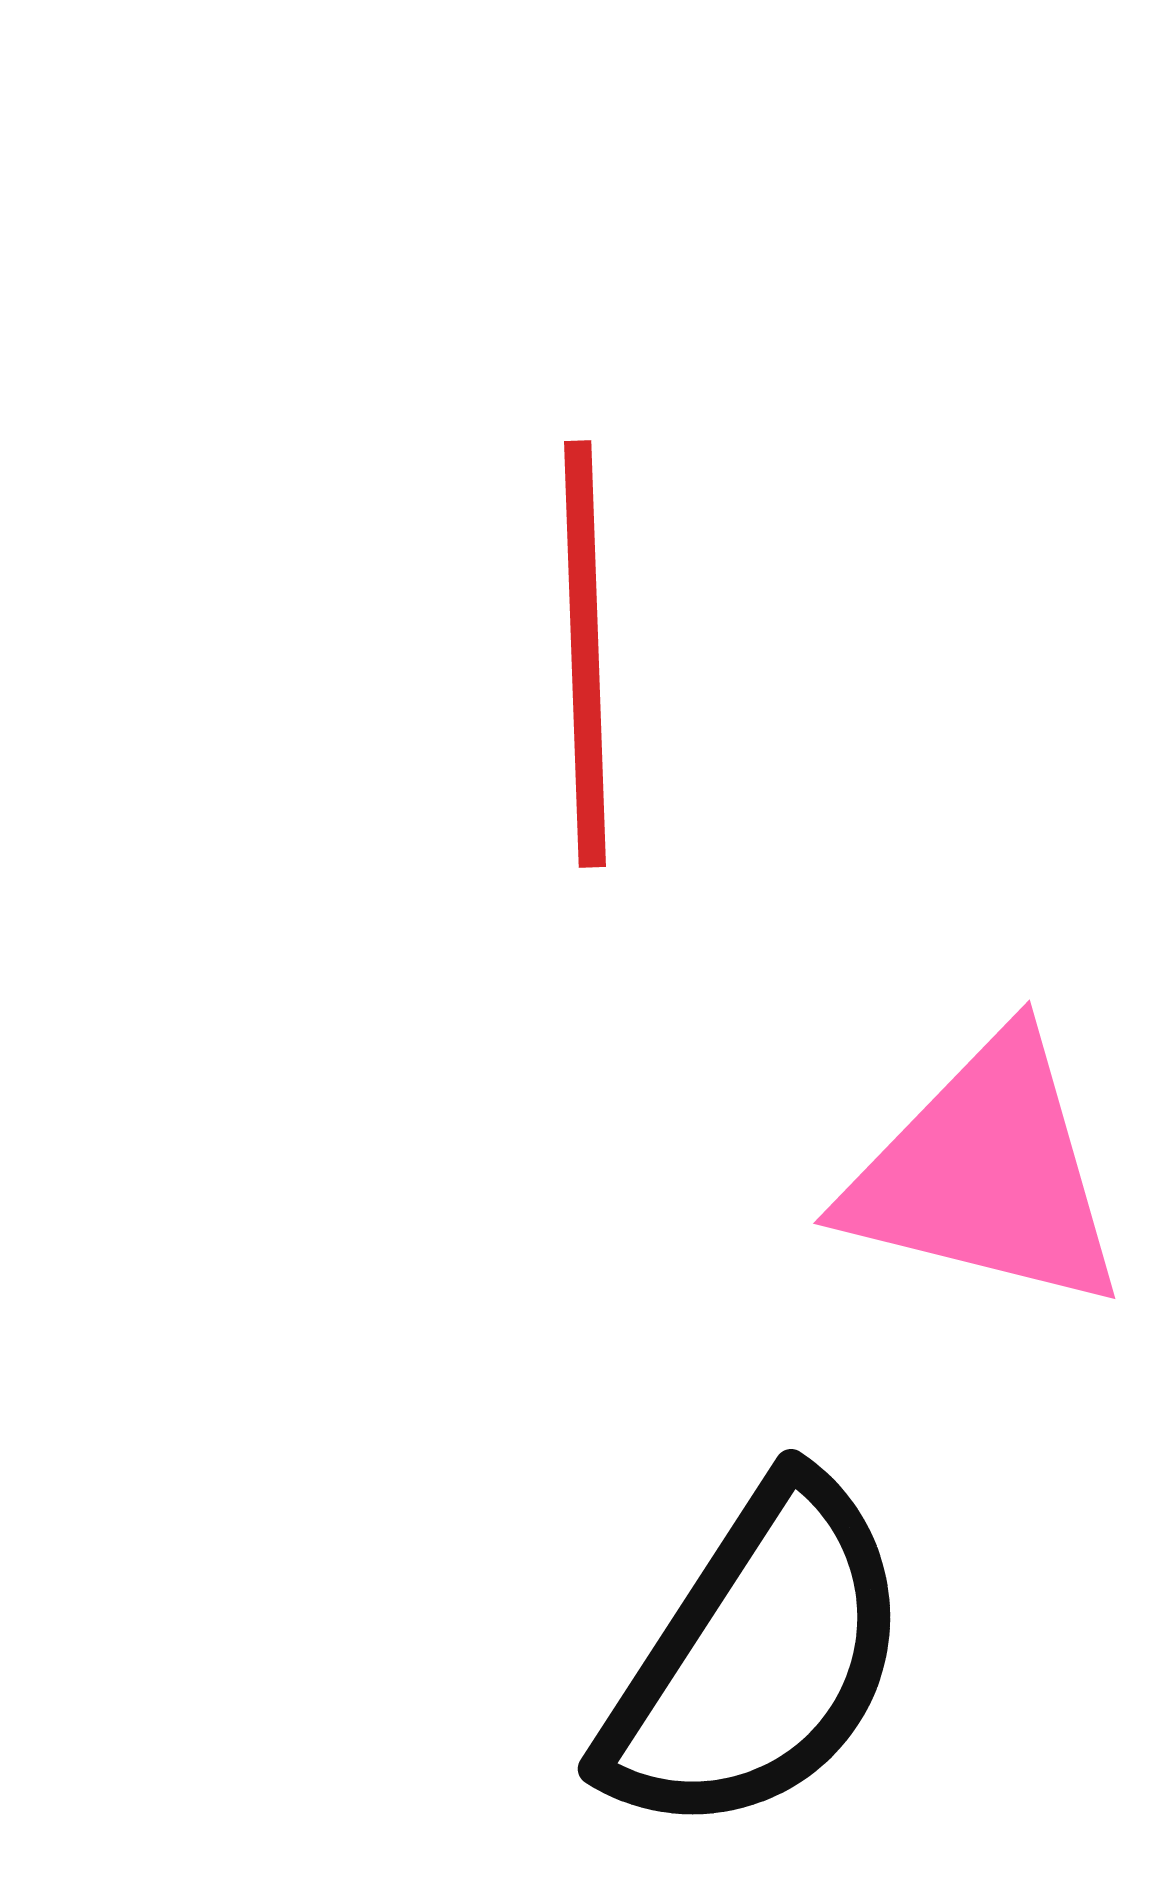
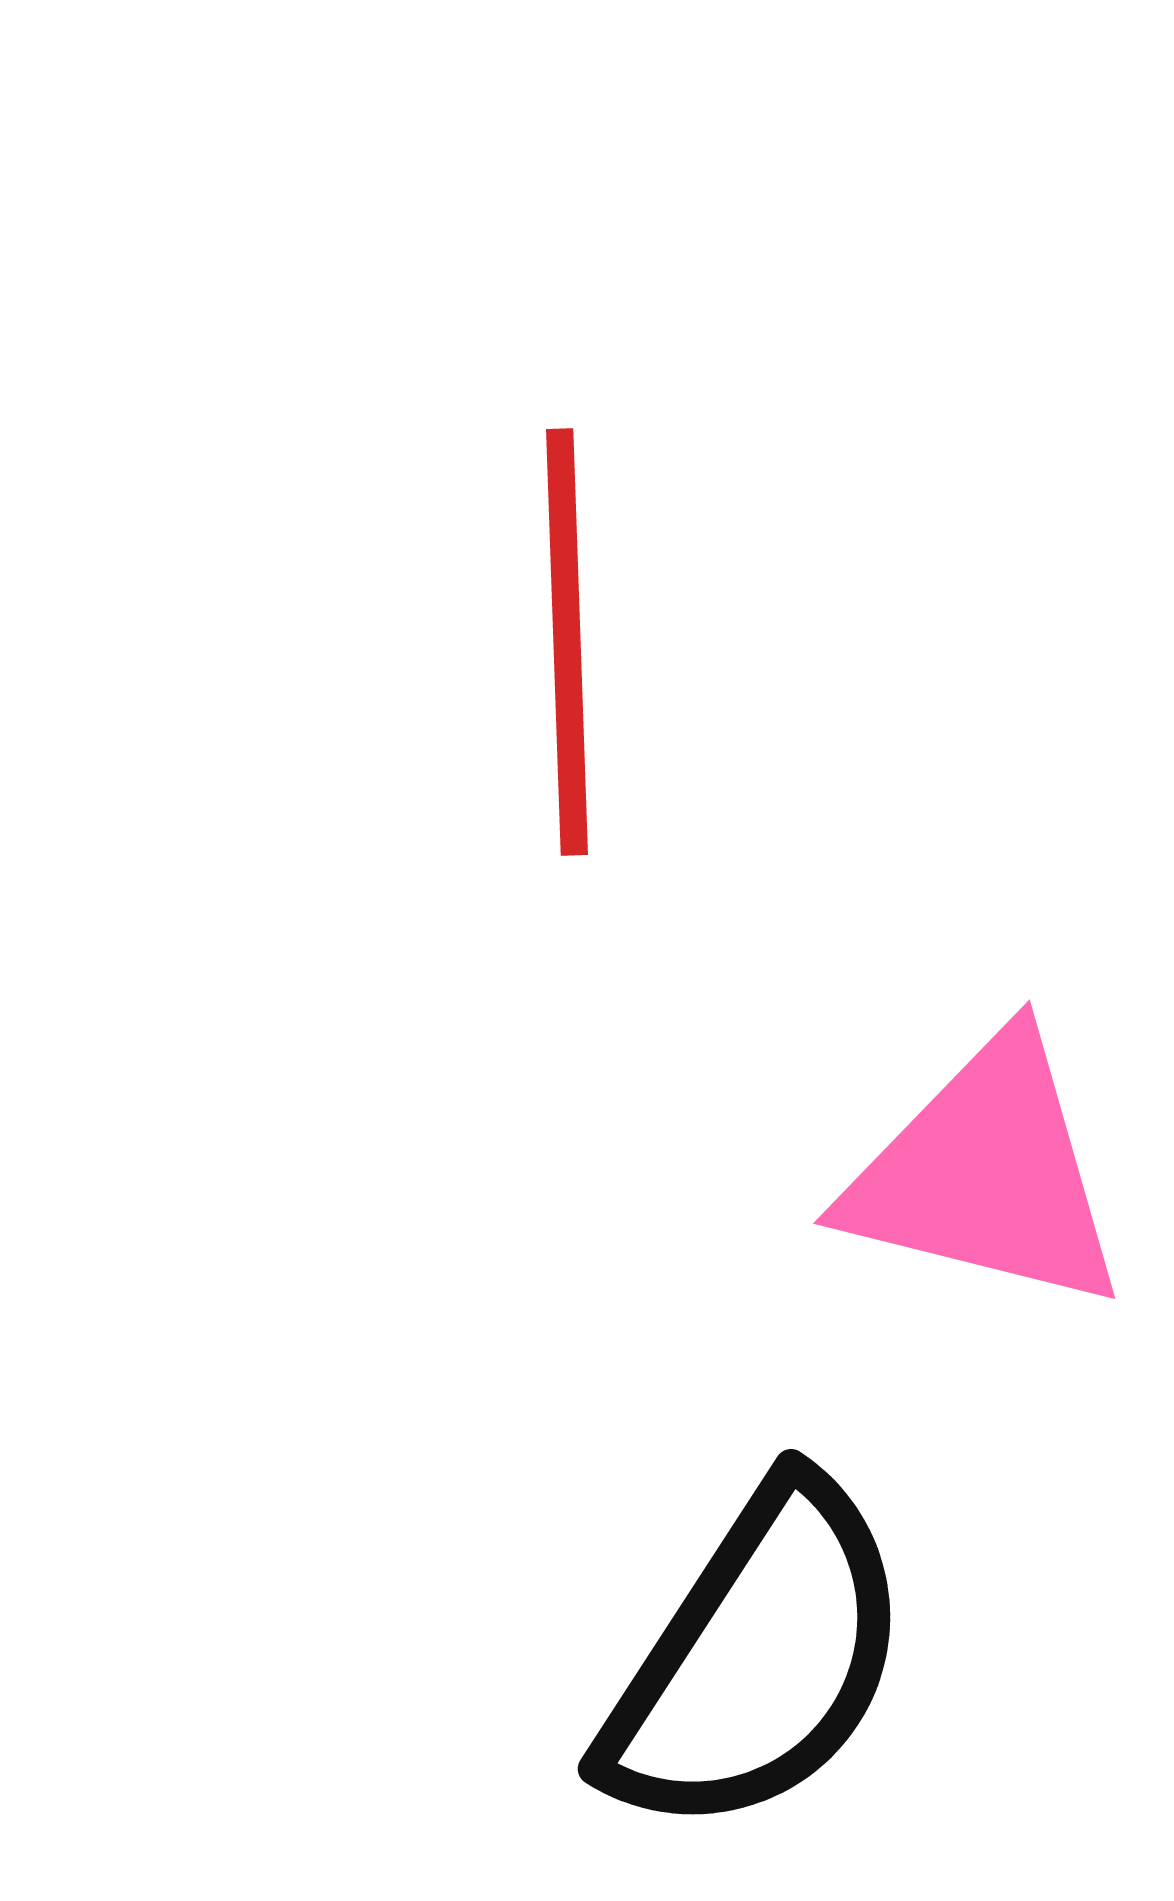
red line: moved 18 px left, 12 px up
